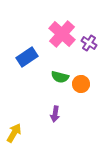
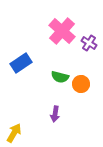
pink cross: moved 3 px up
blue rectangle: moved 6 px left, 6 px down
